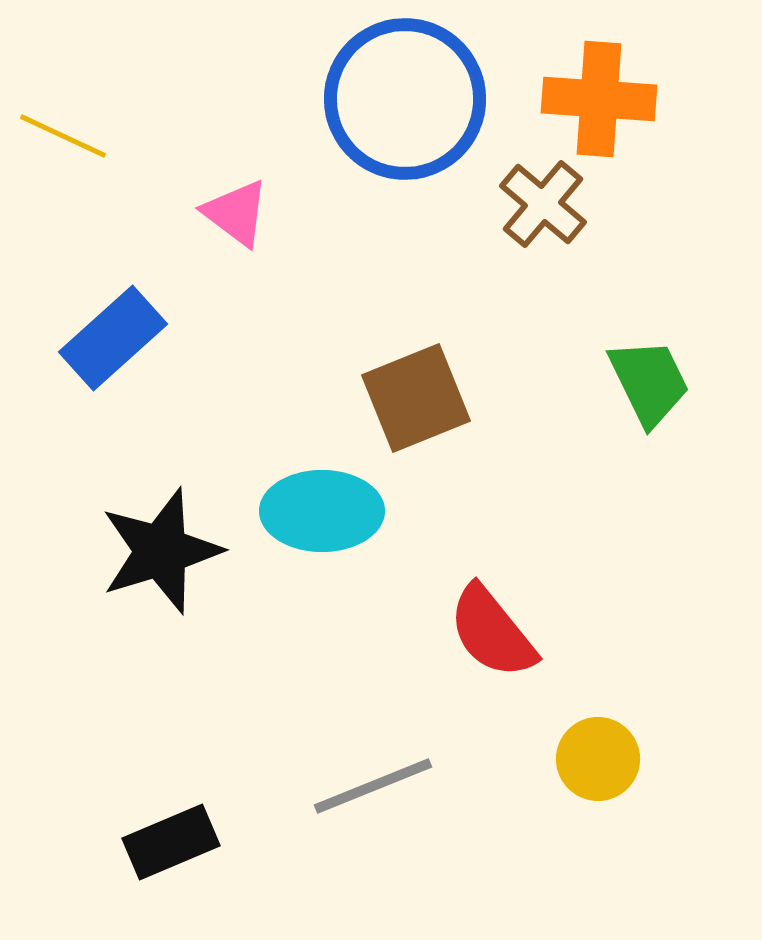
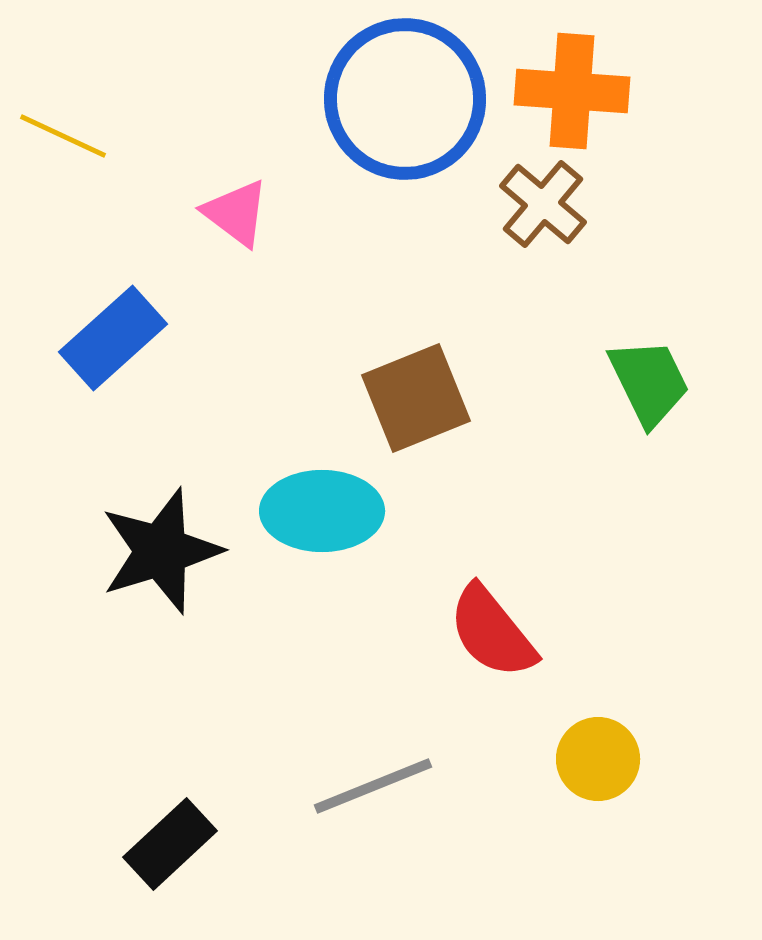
orange cross: moved 27 px left, 8 px up
black rectangle: moved 1 px left, 2 px down; rotated 20 degrees counterclockwise
